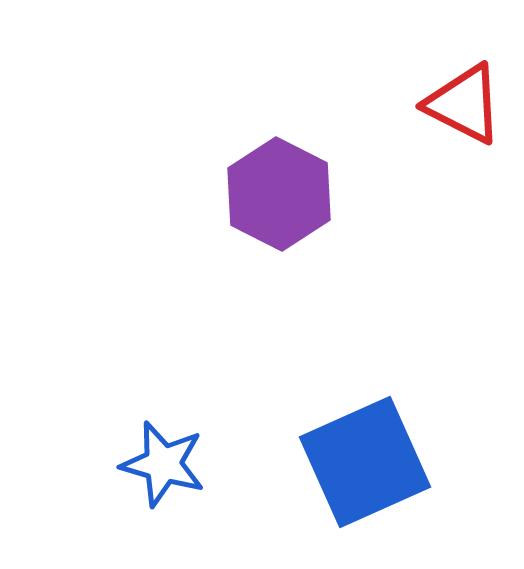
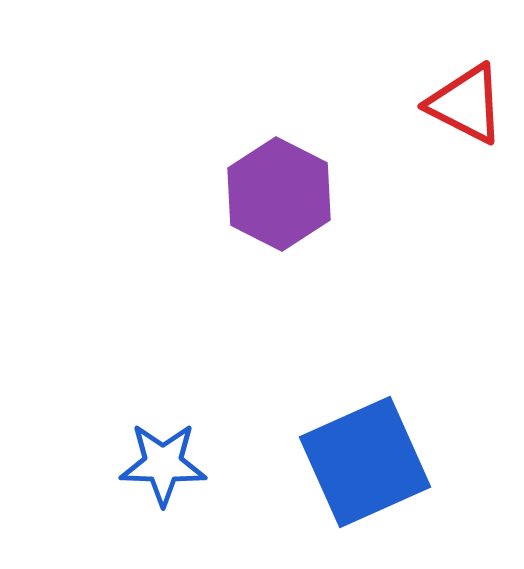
red triangle: moved 2 px right
blue star: rotated 14 degrees counterclockwise
